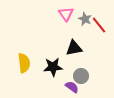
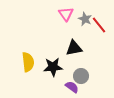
yellow semicircle: moved 4 px right, 1 px up
